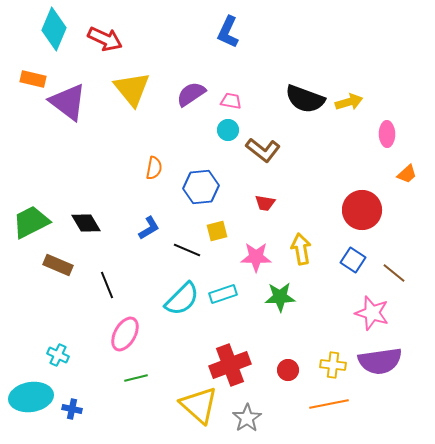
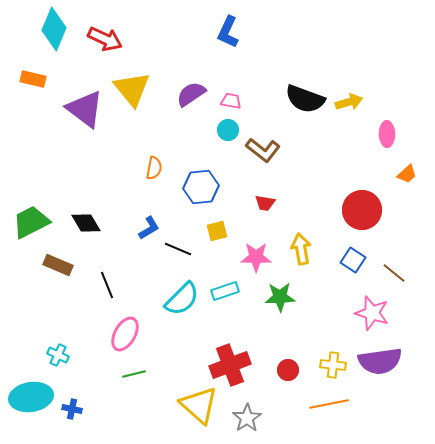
purple triangle at (68, 102): moved 17 px right, 7 px down
black line at (187, 250): moved 9 px left, 1 px up
cyan rectangle at (223, 294): moved 2 px right, 3 px up
green line at (136, 378): moved 2 px left, 4 px up
